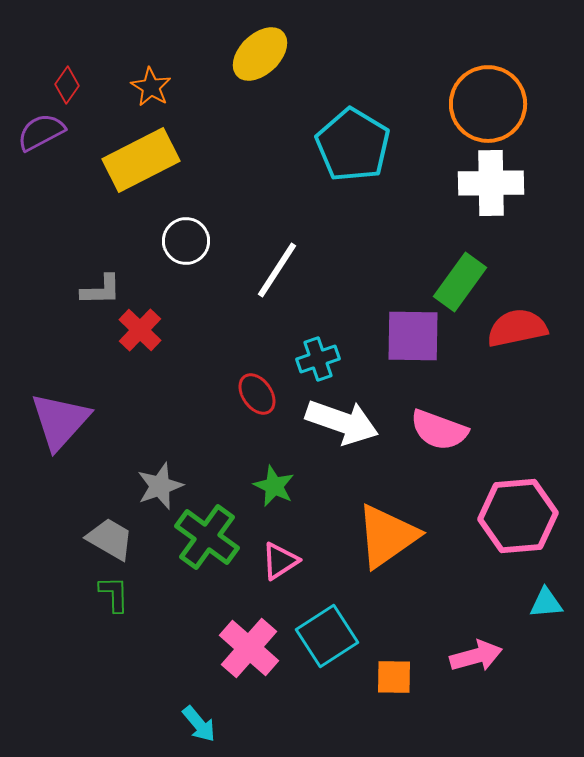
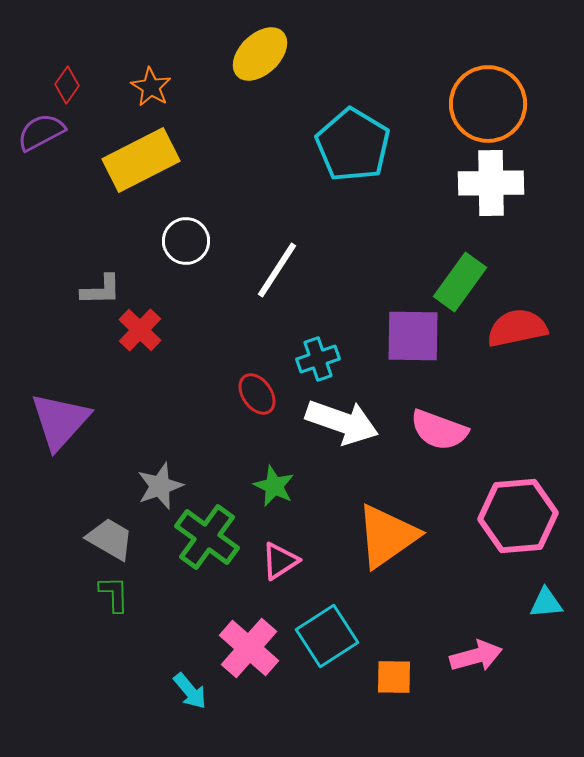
cyan arrow: moved 9 px left, 33 px up
